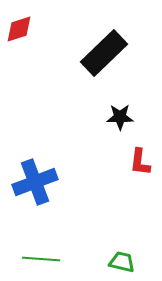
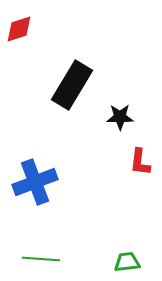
black rectangle: moved 32 px left, 32 px down; rotated 15 degrees counterclockwise
green trapezoid: moved 5 px right; rotated 20 degrees counterclockwise
